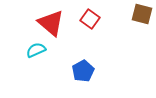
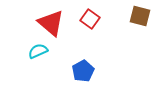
brown square: moved 2 px left, 2 px down
cyan semicircle: moved 2 px right, 1 px down
